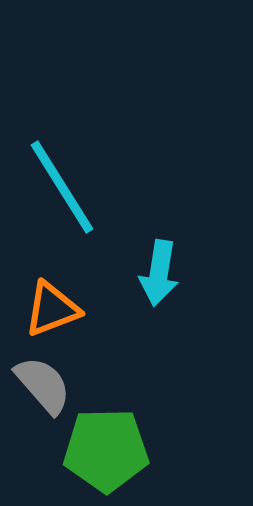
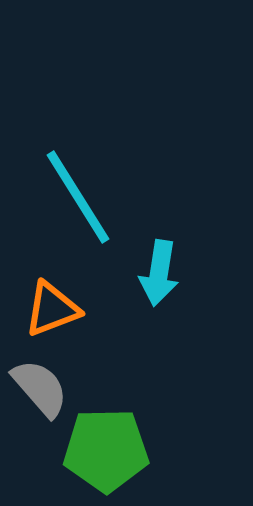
cyan line: moved 16 px right, 10 px down
gray semicircle: moved 3 px left, 3 px down
